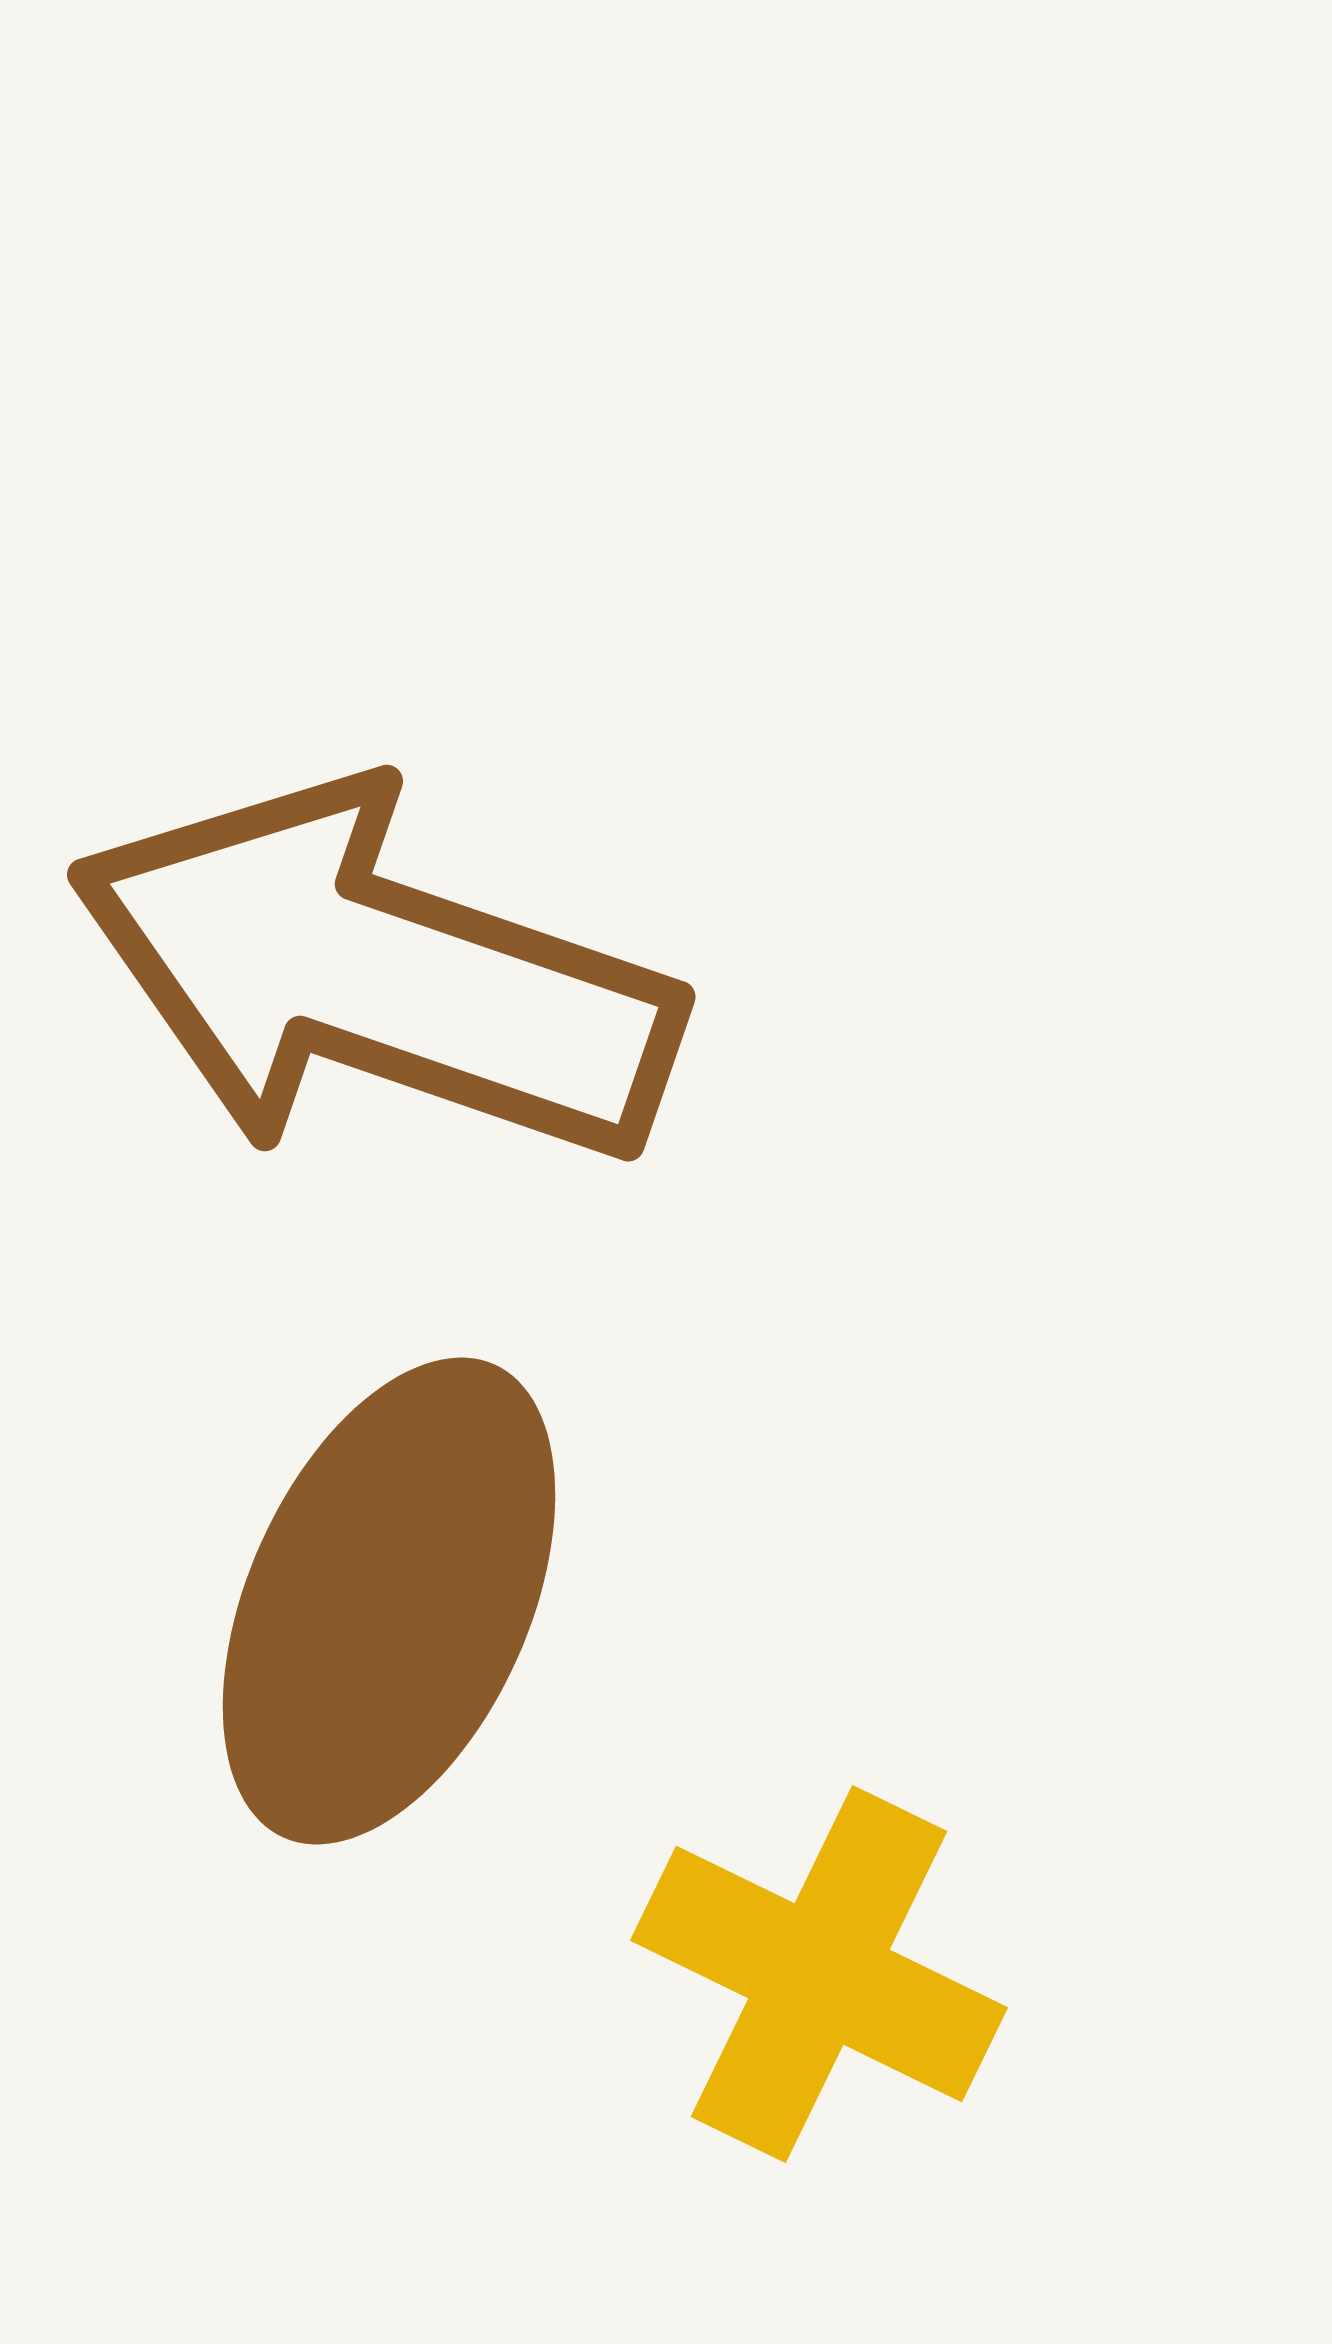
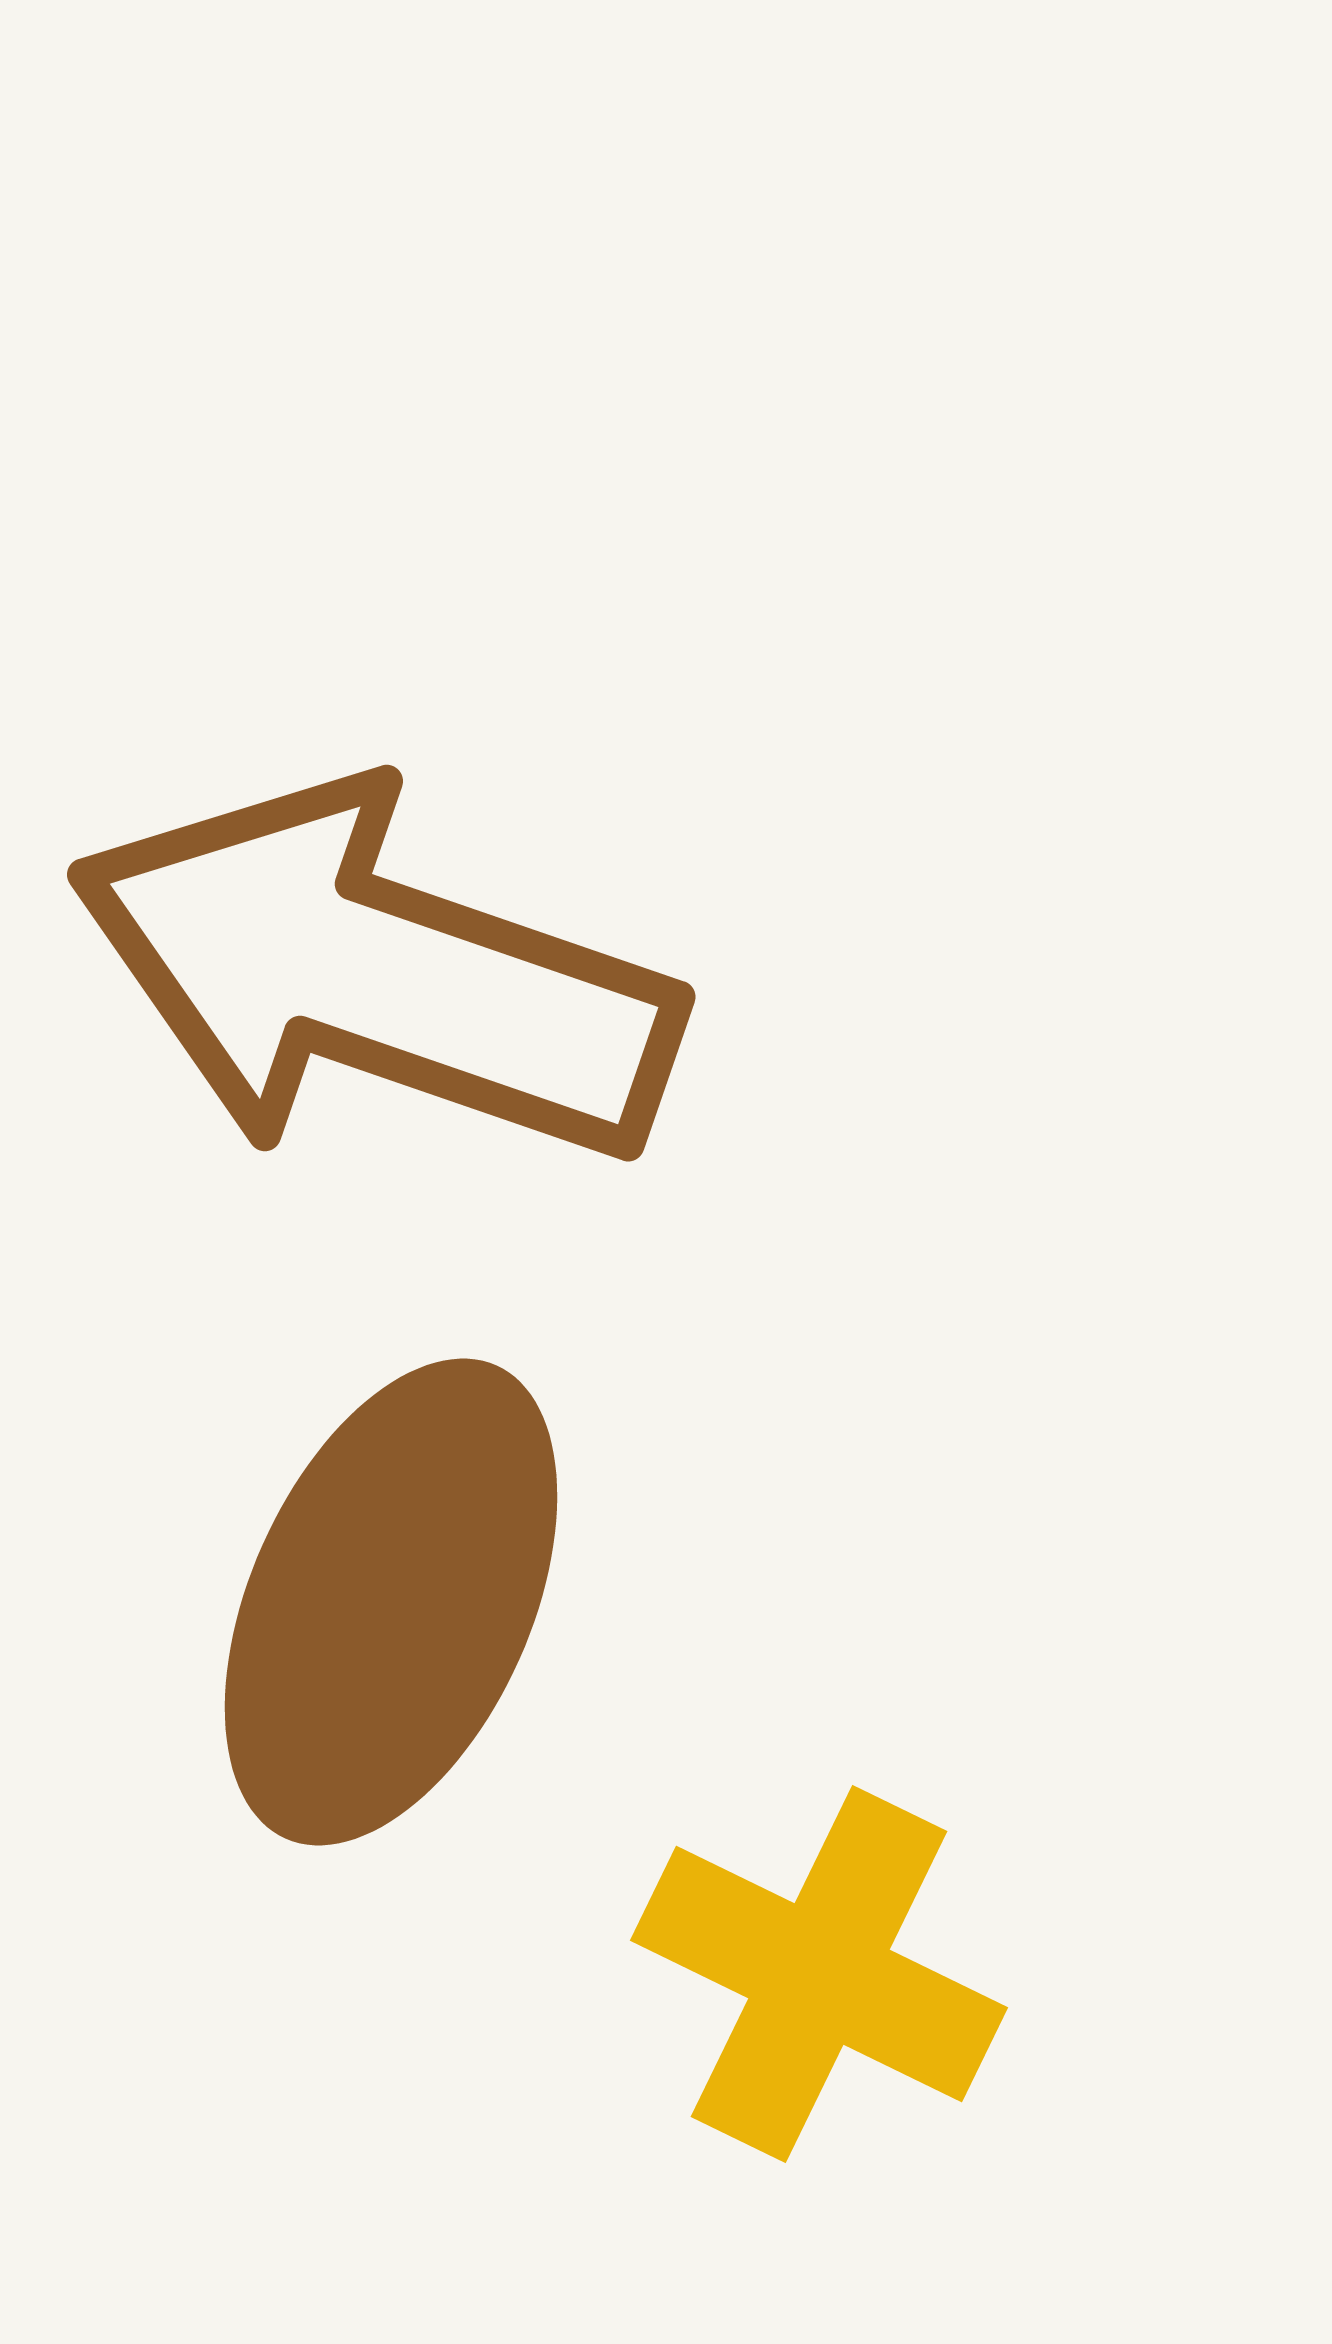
brown ellipse: moved 2 px right, 1 px down
